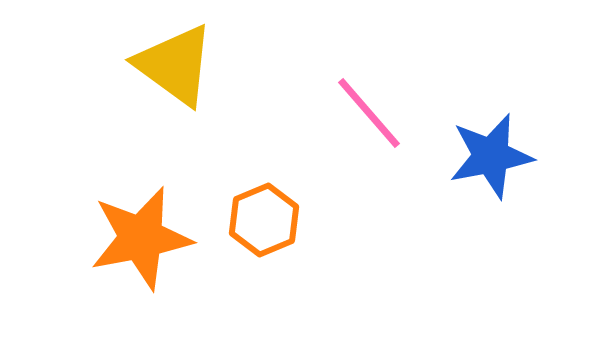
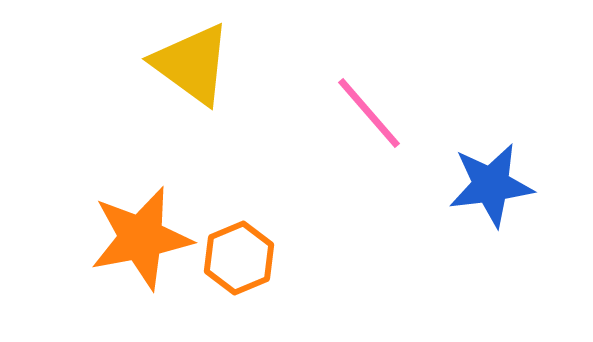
yellow triangle: moved 17 px right, 1 px up
blue star: moved 29 px down; rotated 4 degrees clockwise
orange hexagon: moved 25 px left, 38 px down
